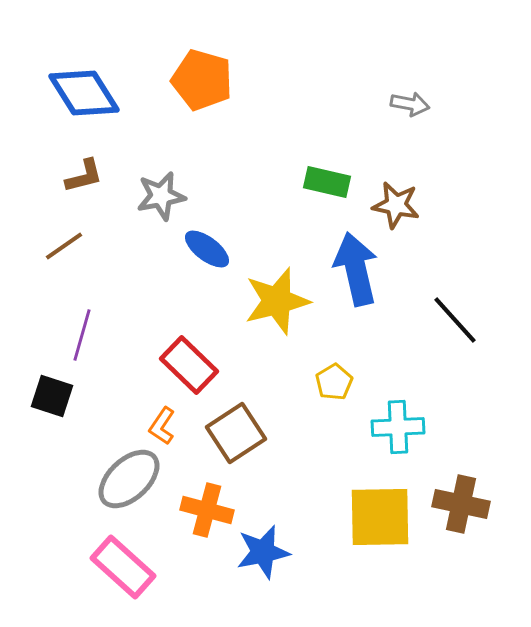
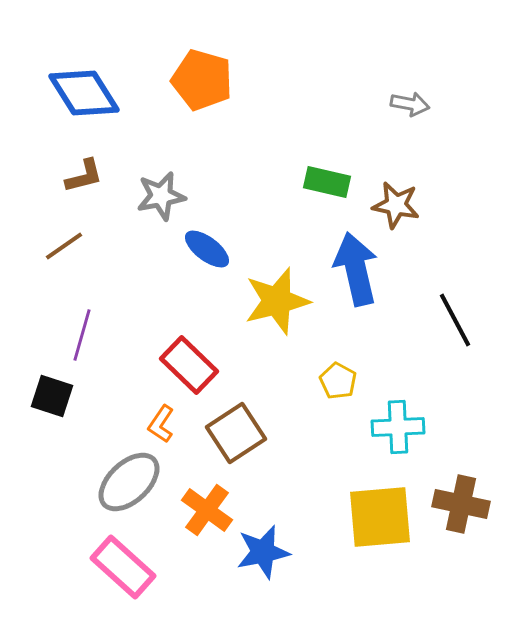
black line: rotated 14 degrees clockwise
yellow pentagon: moved 4 px right, 1 px up; rotated 12 degrees counterclockwise
orange L-shape: moved 1 px left, 2 px up
gray ellipse: moved 3 px down
orange cross: rotated 21 degrees clockwise
yellow square: rotated 4 degrees counterclockwise
